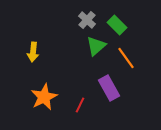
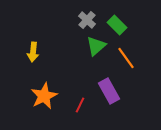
purple rectangle: moved 3 px down
orange star: moved 1 px up
